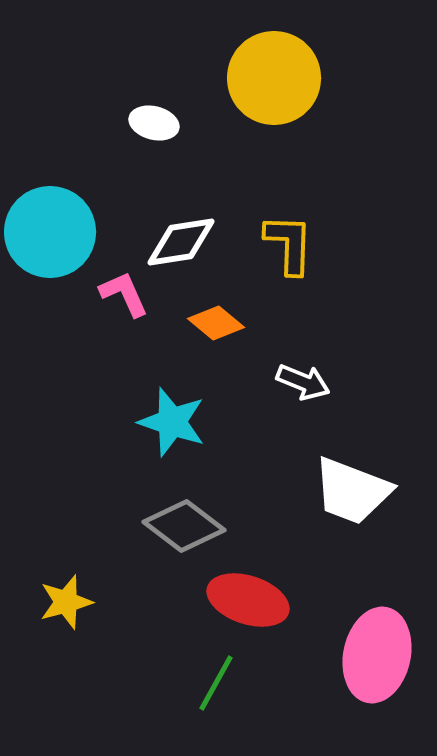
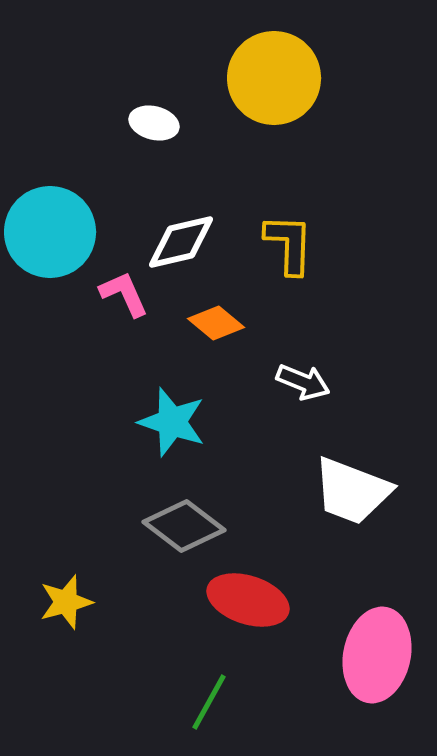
white diamond: rotated 4 degrees counterclockwise
green line: moved 7 px left, 19 px down
